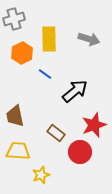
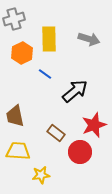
yellow star: rotated 12 degrees clockwise
